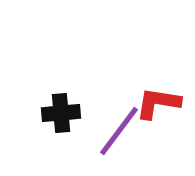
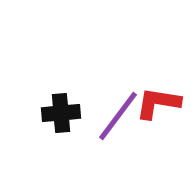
purple line: moved 1 px left, 15 px up
